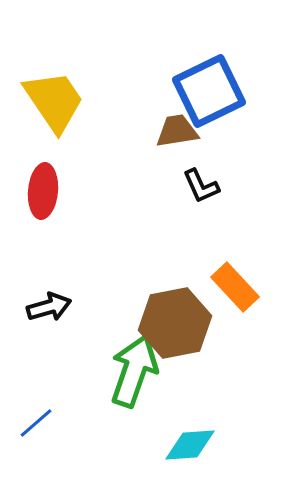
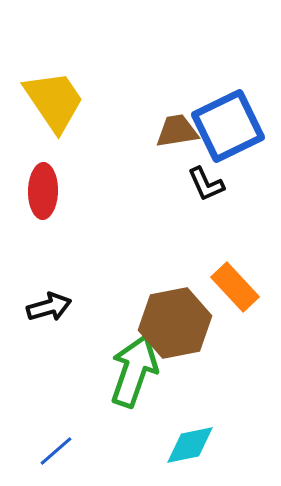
blue square: moved 19 px right, 35 px down
black L-shape: moved 5 px right, 2 px up
red ellipse: rotated 4 degrees counterclockwise
blue line: moved 20 px right, 28 px down
cyan diamond: rotated 8 degrees counterclockwise
